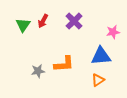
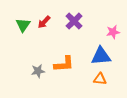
red arrow: moved 1 px right, 1 px down; rotated 16 degrees clockwise
orange triangle: moved 2 px right, 1 px up; rotated 40 degrees clockwise
